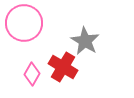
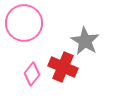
red cross: rotated 8 degrees counterclockwise
pink diamond: rotated 10 degrees clockwise
